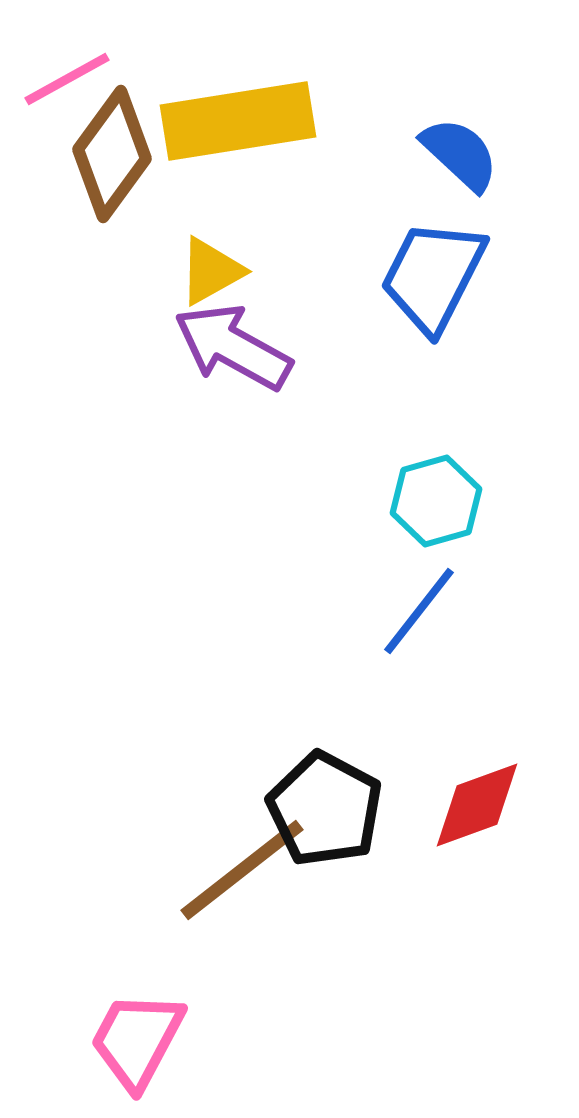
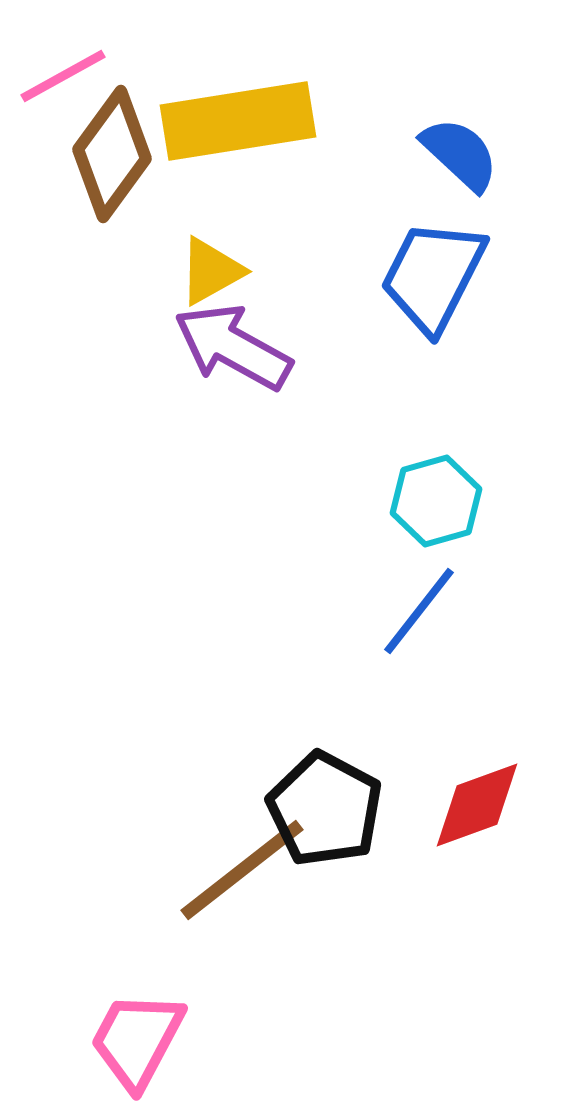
pink line: moved 4 px left, 3 px up
